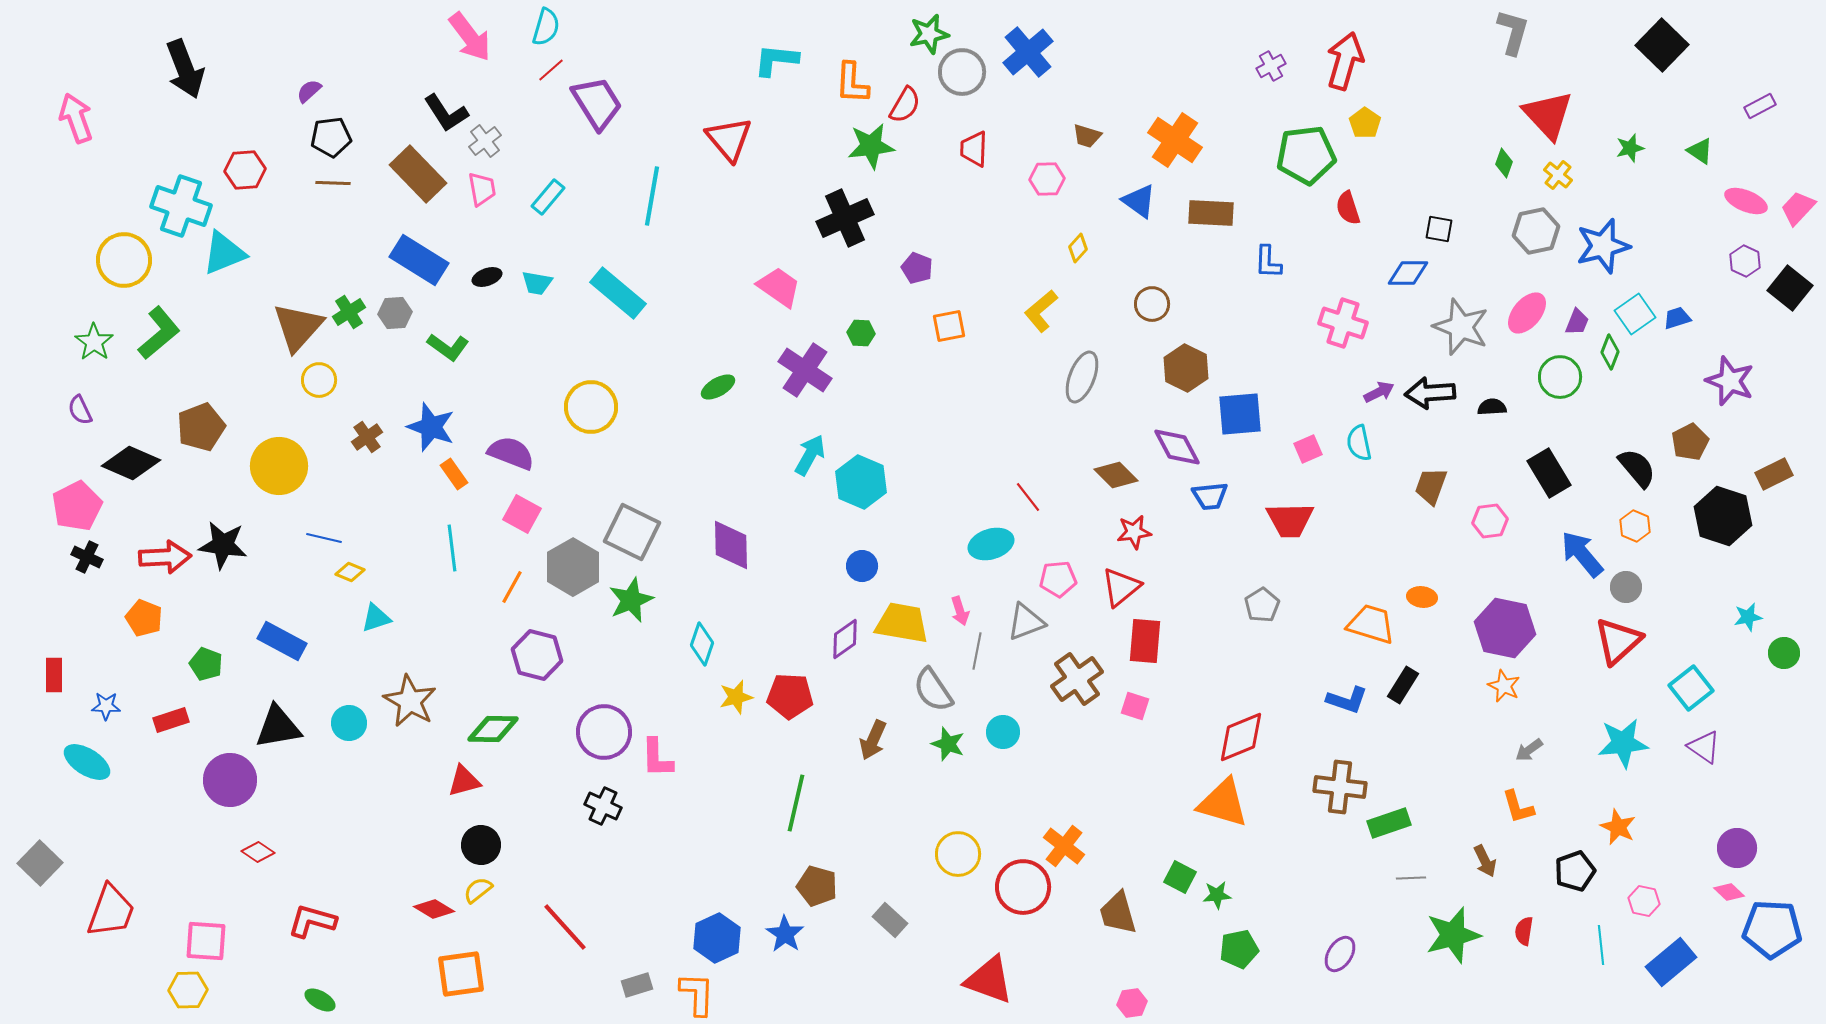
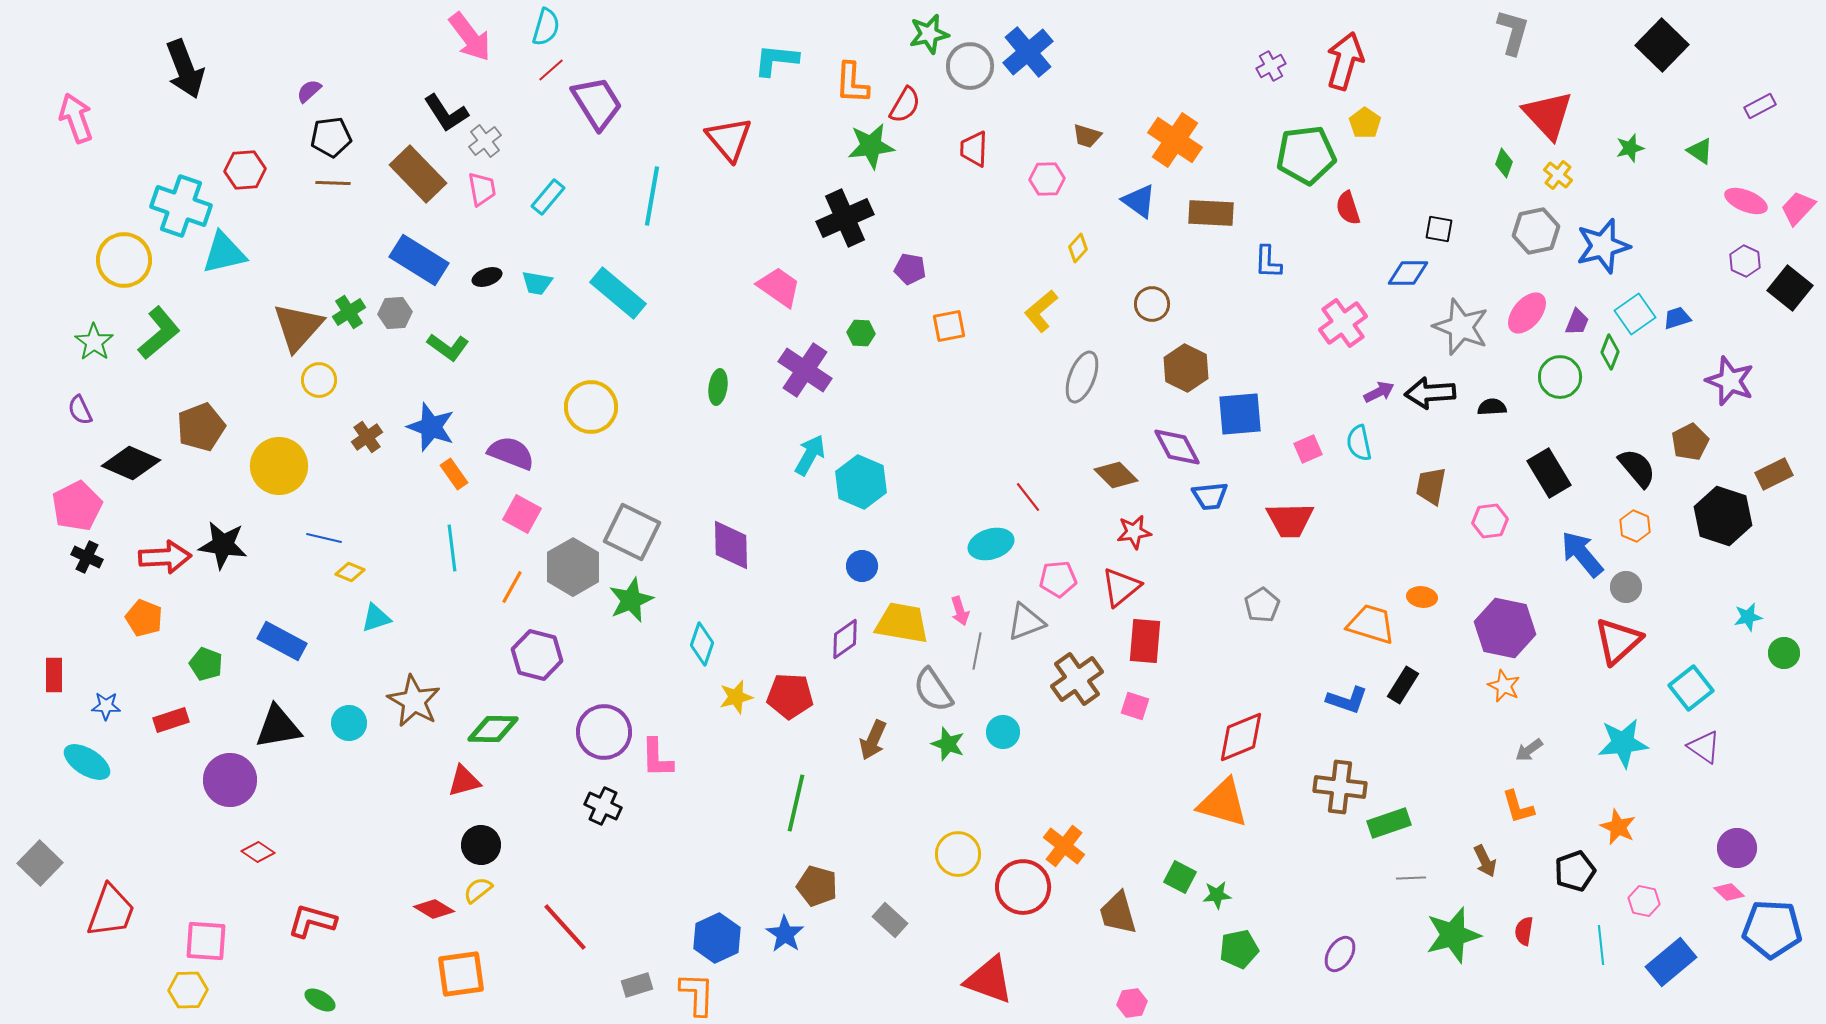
gray circle at (962, 72): moved 8 px right, 6 px up
cyan triangle at (224, 253): rotated 9 degrees clockwise
purple pentagon at (917, 268): moved 7 px left, 1 px down; rotated 12 degrees counterclockwise
pink cross at (1343, 323): rotated 36 degrees clockwise
green ellipse at (718, 387): rotated 52 degrees counterclockwise
brown trapezoid at (1431, 486): rotated 9 degrees counterclockwise
brown star at (410, 701): moved 4 px right
